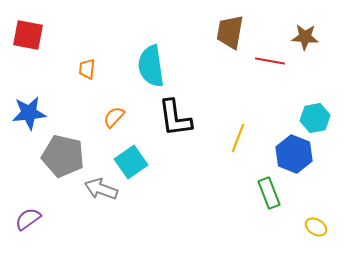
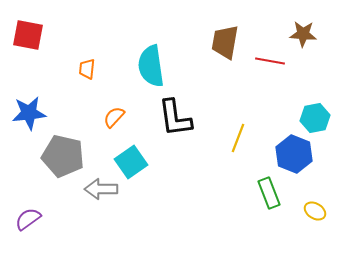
brown trapezoid: moved 5 px left, 10 px down
brown star: moved 2 px left, 3 px up
gray arrow: rotated 20 degrees counterclockwise
yellow ellipse: moved 1 px left, 16 px up
